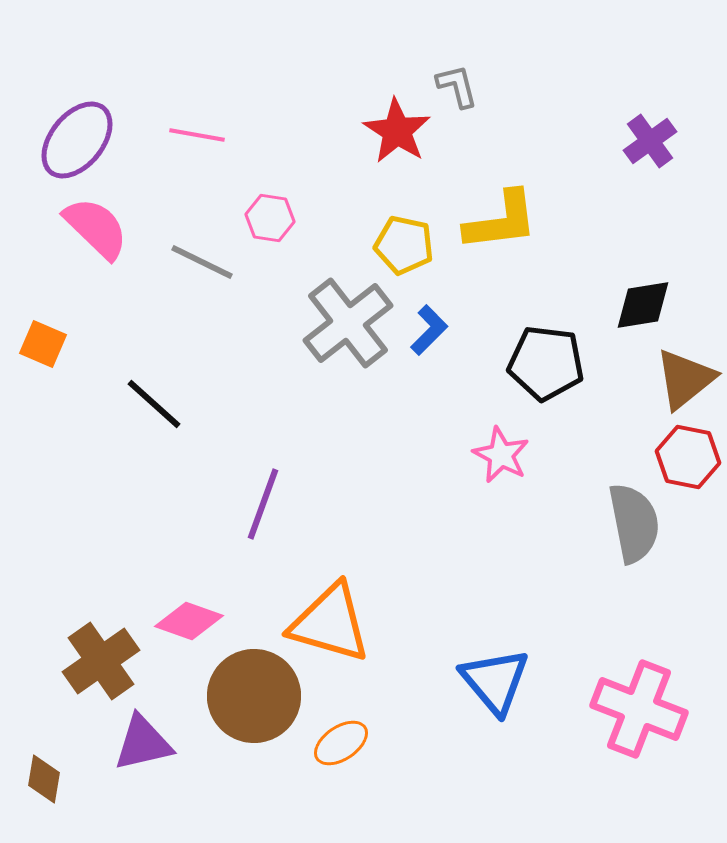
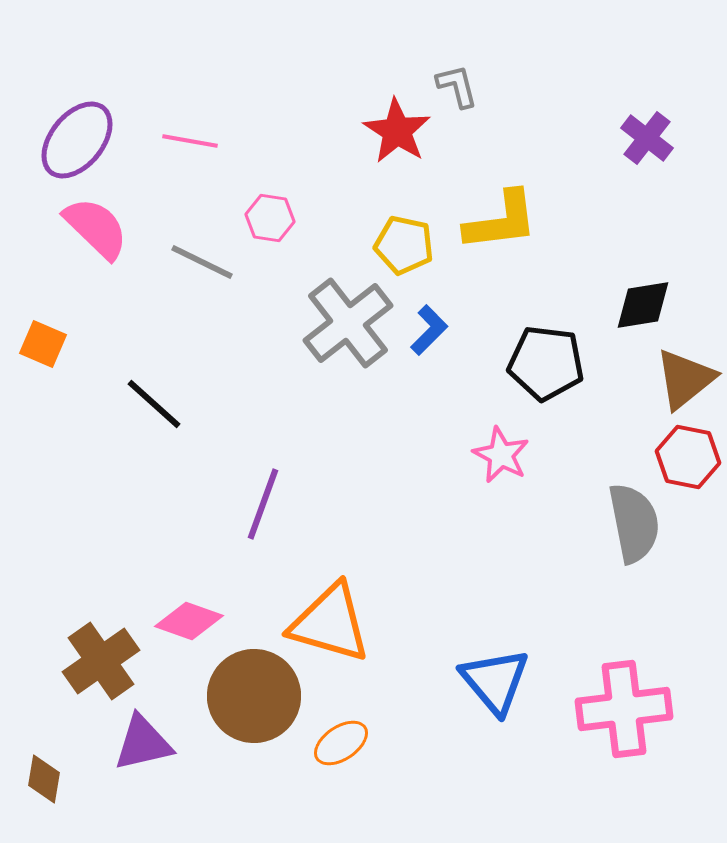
pink line: moved 7 px left, 6 px down
purple cross: moved 3 px left, 3 px up; rotated 16 degrees counterclockwise
pink cross: moved 15 px left; rotated 28 degrees counterclockwise
